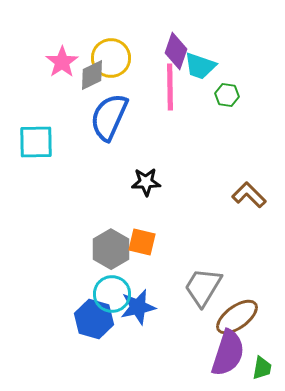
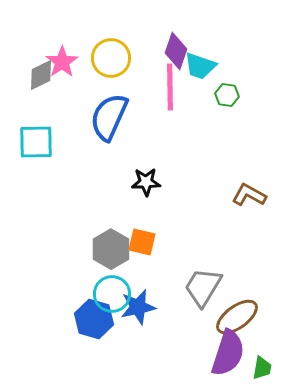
gray diamond: moved 51 px left
brown L-shape: rotated 16 degrees counterclockwise
